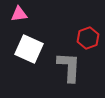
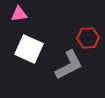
red hexagon: rotated 15 degrees clockwise
gray L-shape: moved 2 px up; rotated 60 degrees clockwise
